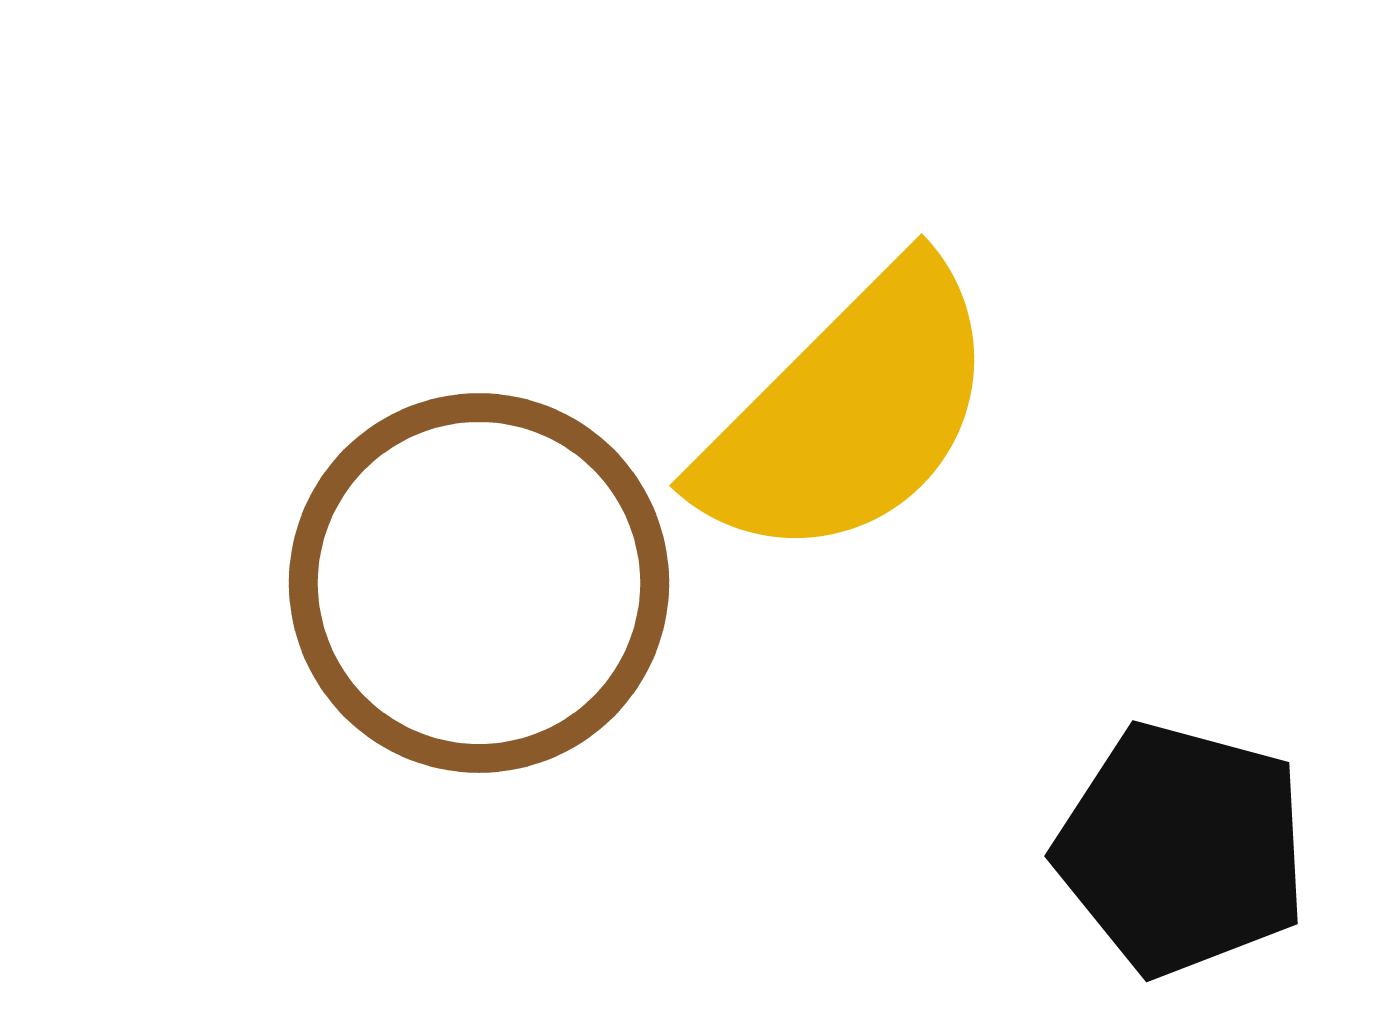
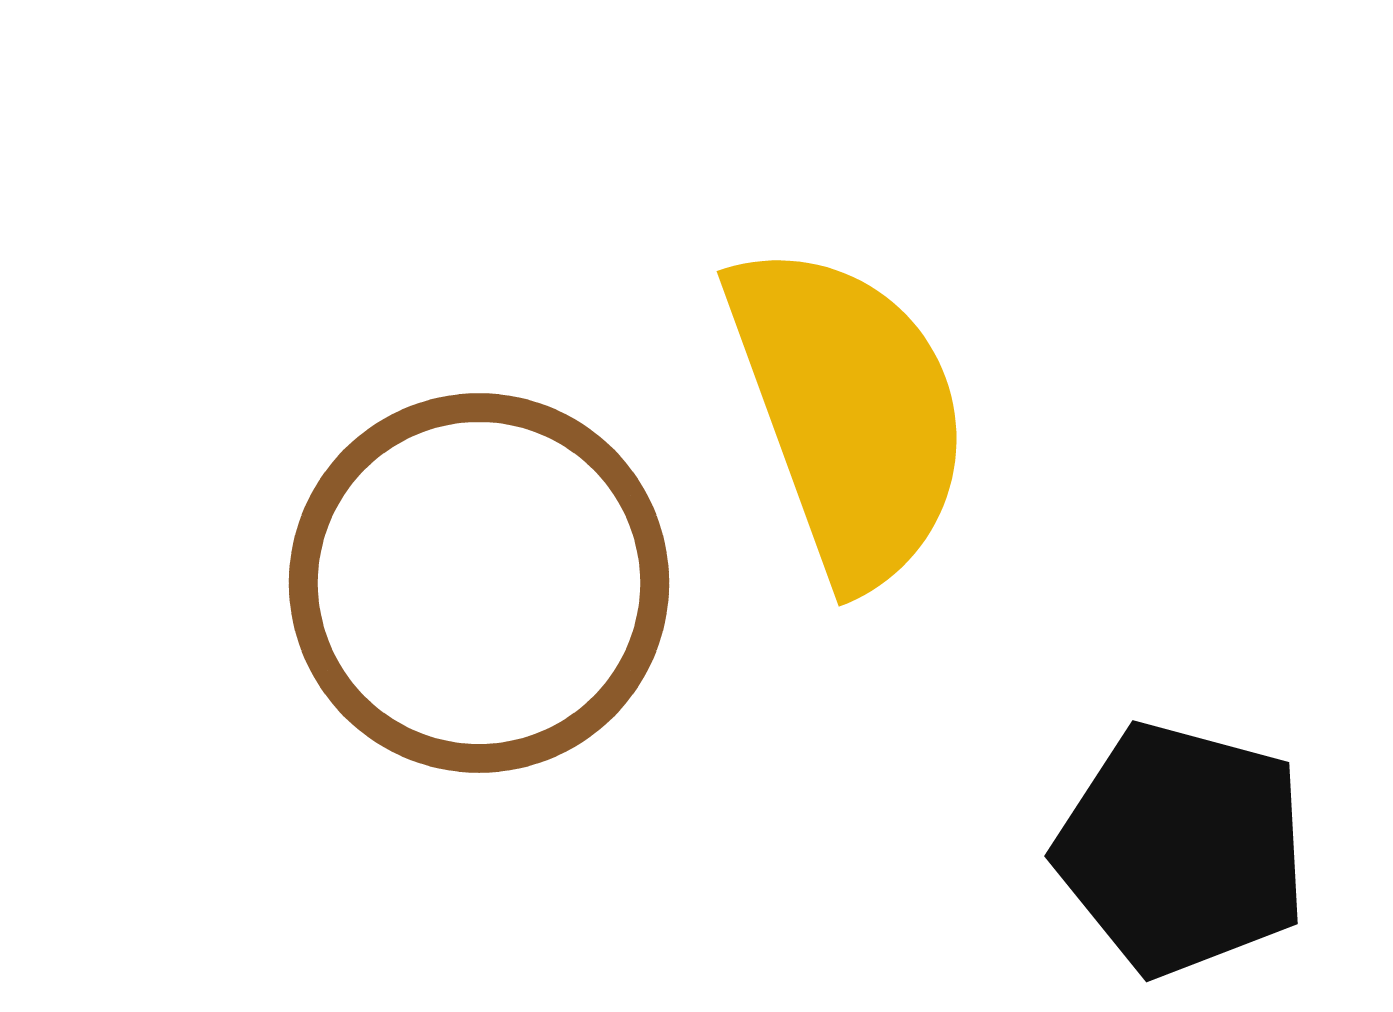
yellow semicircle: rotated 65 degrees counterclockwise
